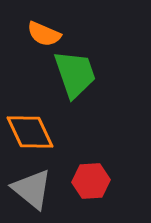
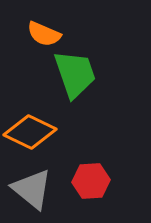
orange diamond: rotated 39 degrees counterclockwise
